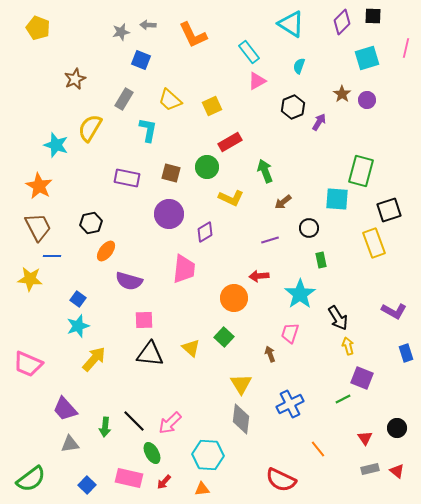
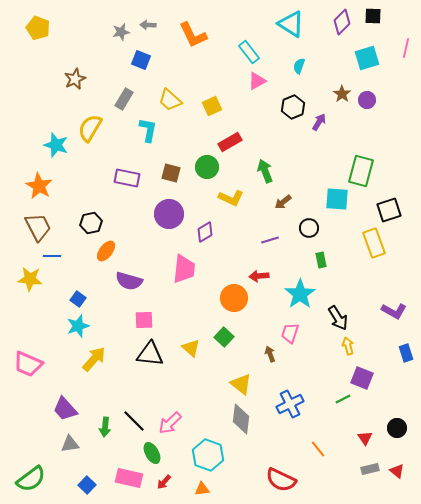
yellow triangle at (241, 384): rotated 20 degrees counterclockwise
cyan hexagon at (208, 455): rotated 16 degrees clockwise
